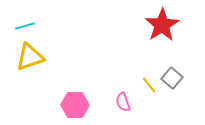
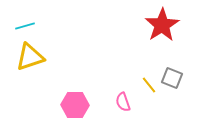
gray square: rotated 20 degrees counterclockwise
